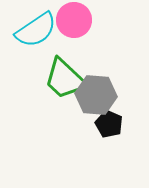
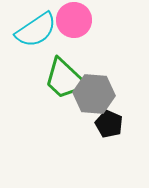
gray hexagon: moved 2 px left, 1 px up
